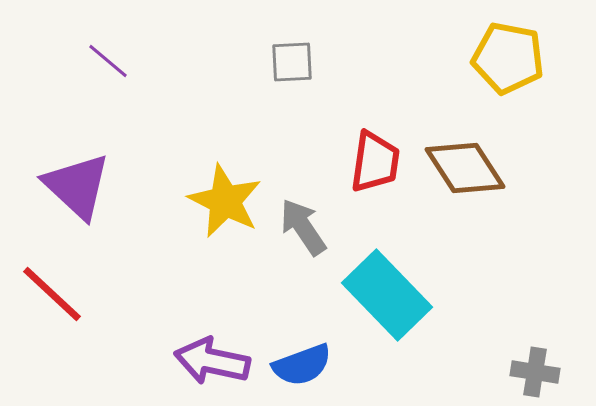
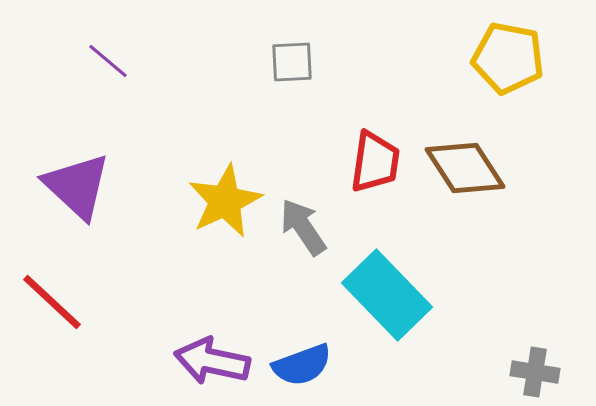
yellow star: rotated 20 degrees clockwise
red line: moved 8 px down
